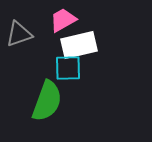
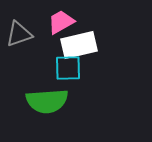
pink trapezoid: moved 2 px left, 2 px down
green semicircle: rotated 66 degrees clockwise
